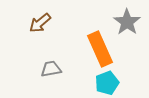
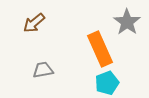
brown arrow: moved 6 px left
gray trapezoid: moved 8 px left, 1 px down
